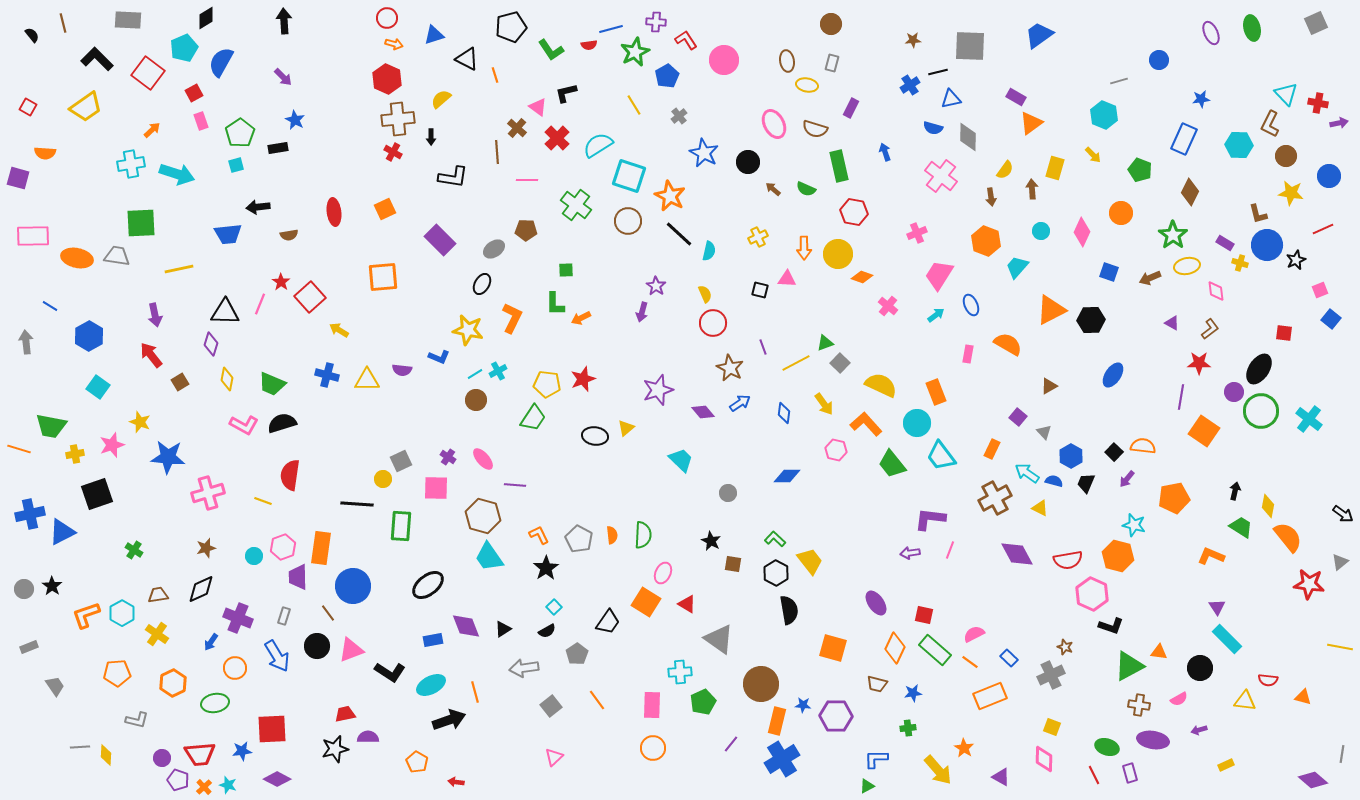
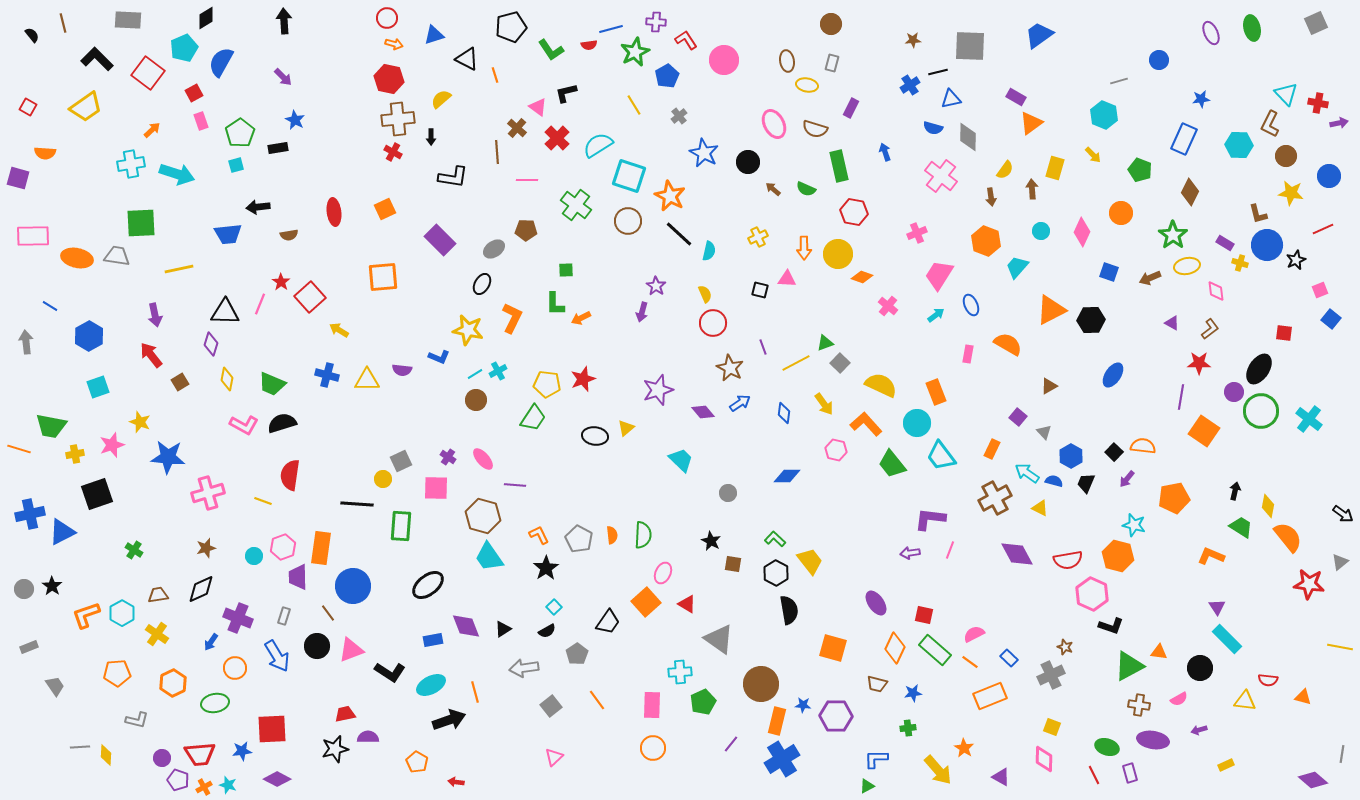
red hexagon at (387, 79): moved 2 px right; rotated 12 degrees counterclockwise
cyan square at (98, 387): rotated 35 degrees clockwise
orange square at (646, 602): rotated 16 degrees clockwise
orange cross at (204, 787): rotated 14 degrees clockwise
